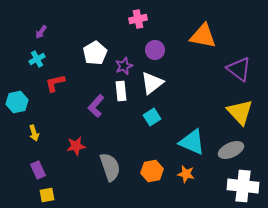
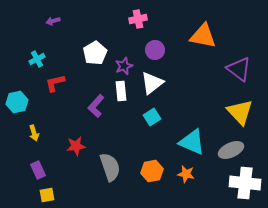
purple arrow: moved 12 px right, 11 px up; rotated 40 degrees clockwise
white cross: moved 2 px right, 3 px up
